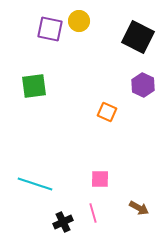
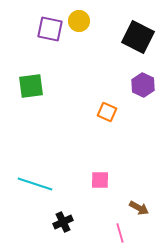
green square: moved 3 px left
pink square: moved 1 px down
pink line: moved 27 px right, 20 px down
